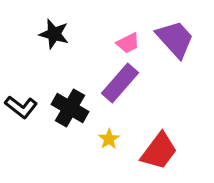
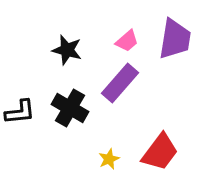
black star: moved 13 px right, 16 px down
purple trapezoid: rotated 51 degrees clockwise
pink trapezoid: moved 1 px left, 2 px up; rotated 15 degrees counterclockwise
black L-shape: moved 1 px left, 5 px down; rotated 44 degrees counterclockwise
yellow star: moved 20 px down; rotated 10 degrees clockwise
red trapezoid: moved 1 px right, 1 px down
